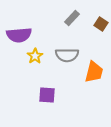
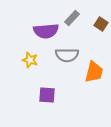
purple semicircle: moved 27 px right, 4 px up
yellow star: moved 5 px left, 4 px down; rotated 21 degrees counterclockwise
